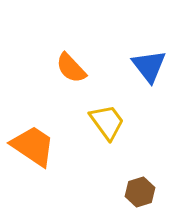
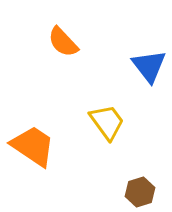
orange semicircle: moved 8 px left, 26 px up
